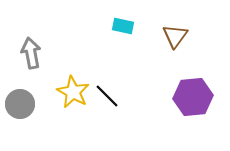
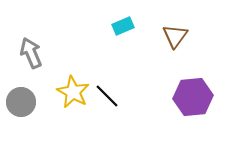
cyan rectangle: rotated 35 degrees counterclockwise
gray arrow: rotated 12 degrees counterclockwise
gray circle: moved 1 px right, 2 px up
